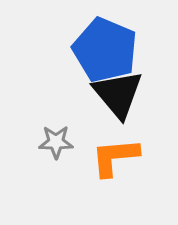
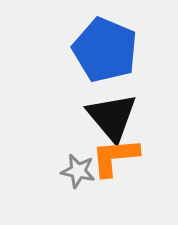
black triangle: moved 6 px left, 23 px down
gray star: moved 22 px right, 29 px down; rotated 12 degrees clockwise
